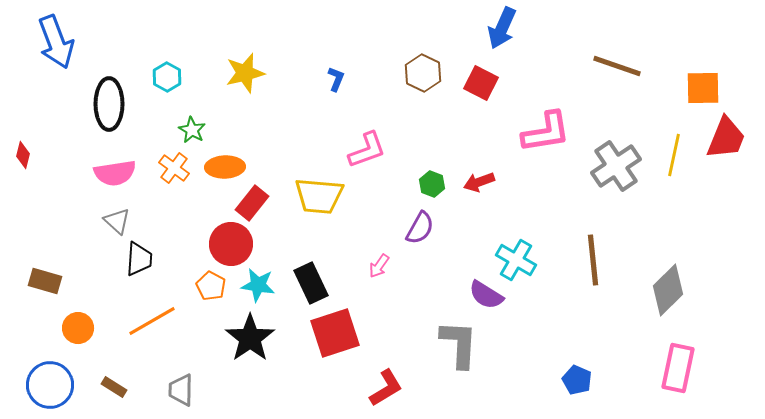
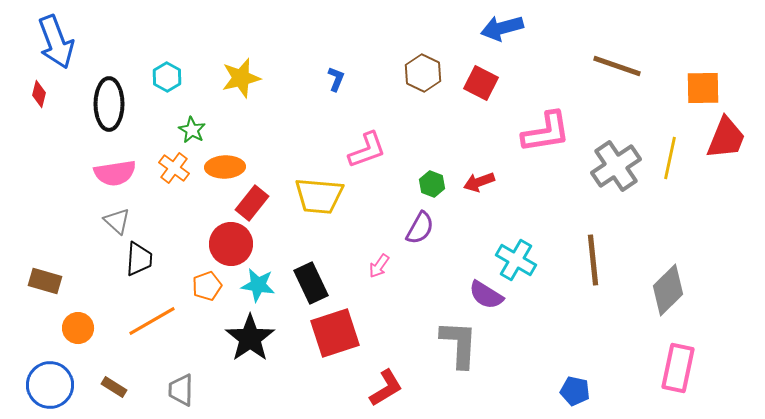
blue arrow at (502, 28): rotated 51 degrees clockwise
yellow star at (245, 73): moved 4 px left, 5 px down
red diamond at (23, 155): moved 16 px right, 61 px up
yellow line at (674, 155): moved 4 px left, 3 px down
orange pentagon at (211, 286): moved 4 px left; rotated 24 degrees clockwise
blue pentagon at (577, 380): moved 2 px left, 11 px down; rotated 12 degrees counterclockwise
